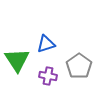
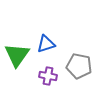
green triangle: moved 5 px up; rotated 8 degrees clockwise
gray pentagon: rotated 25 degrees counterclockwise
